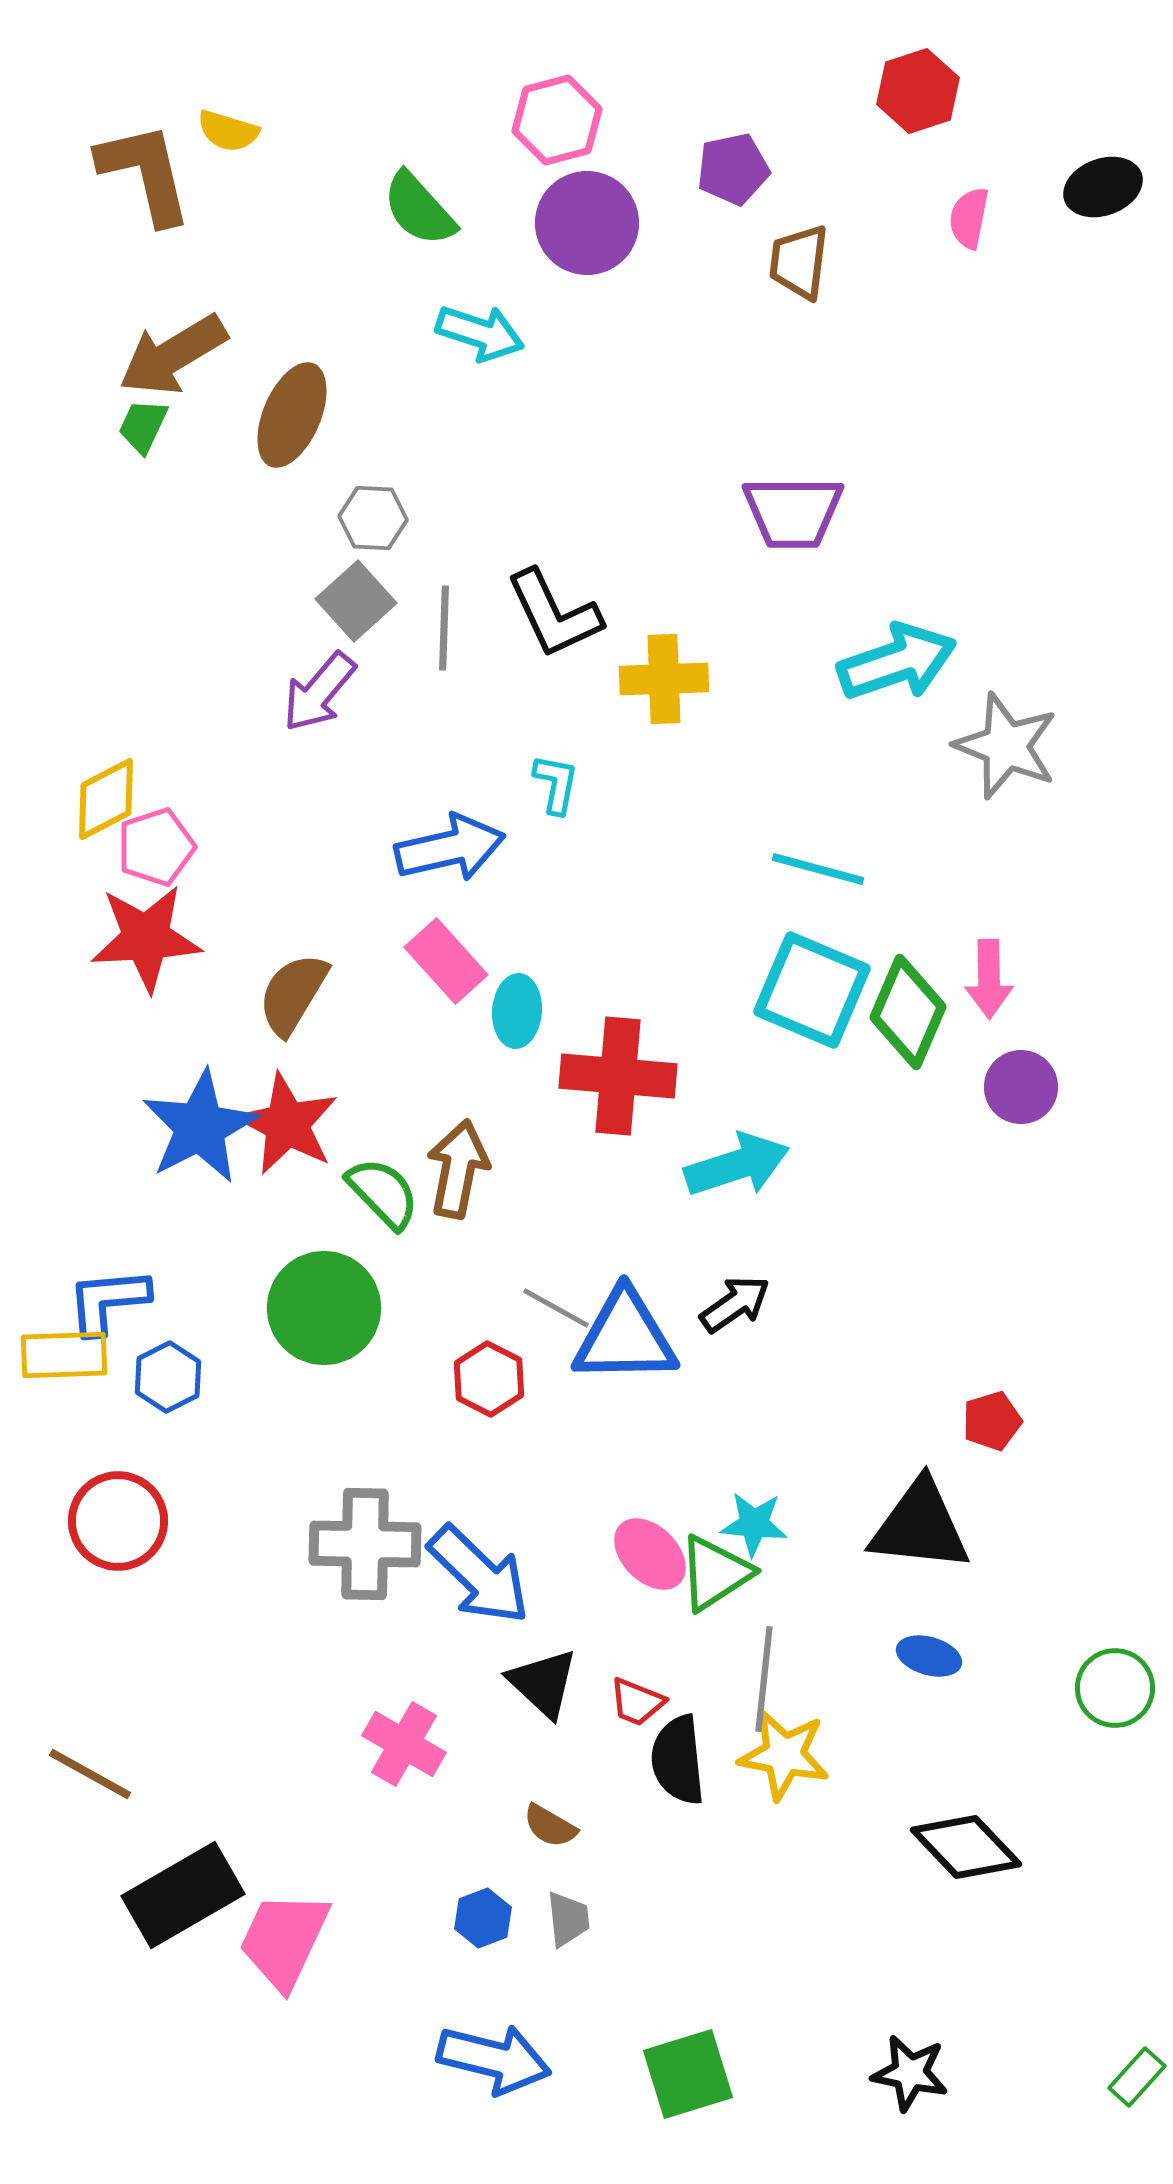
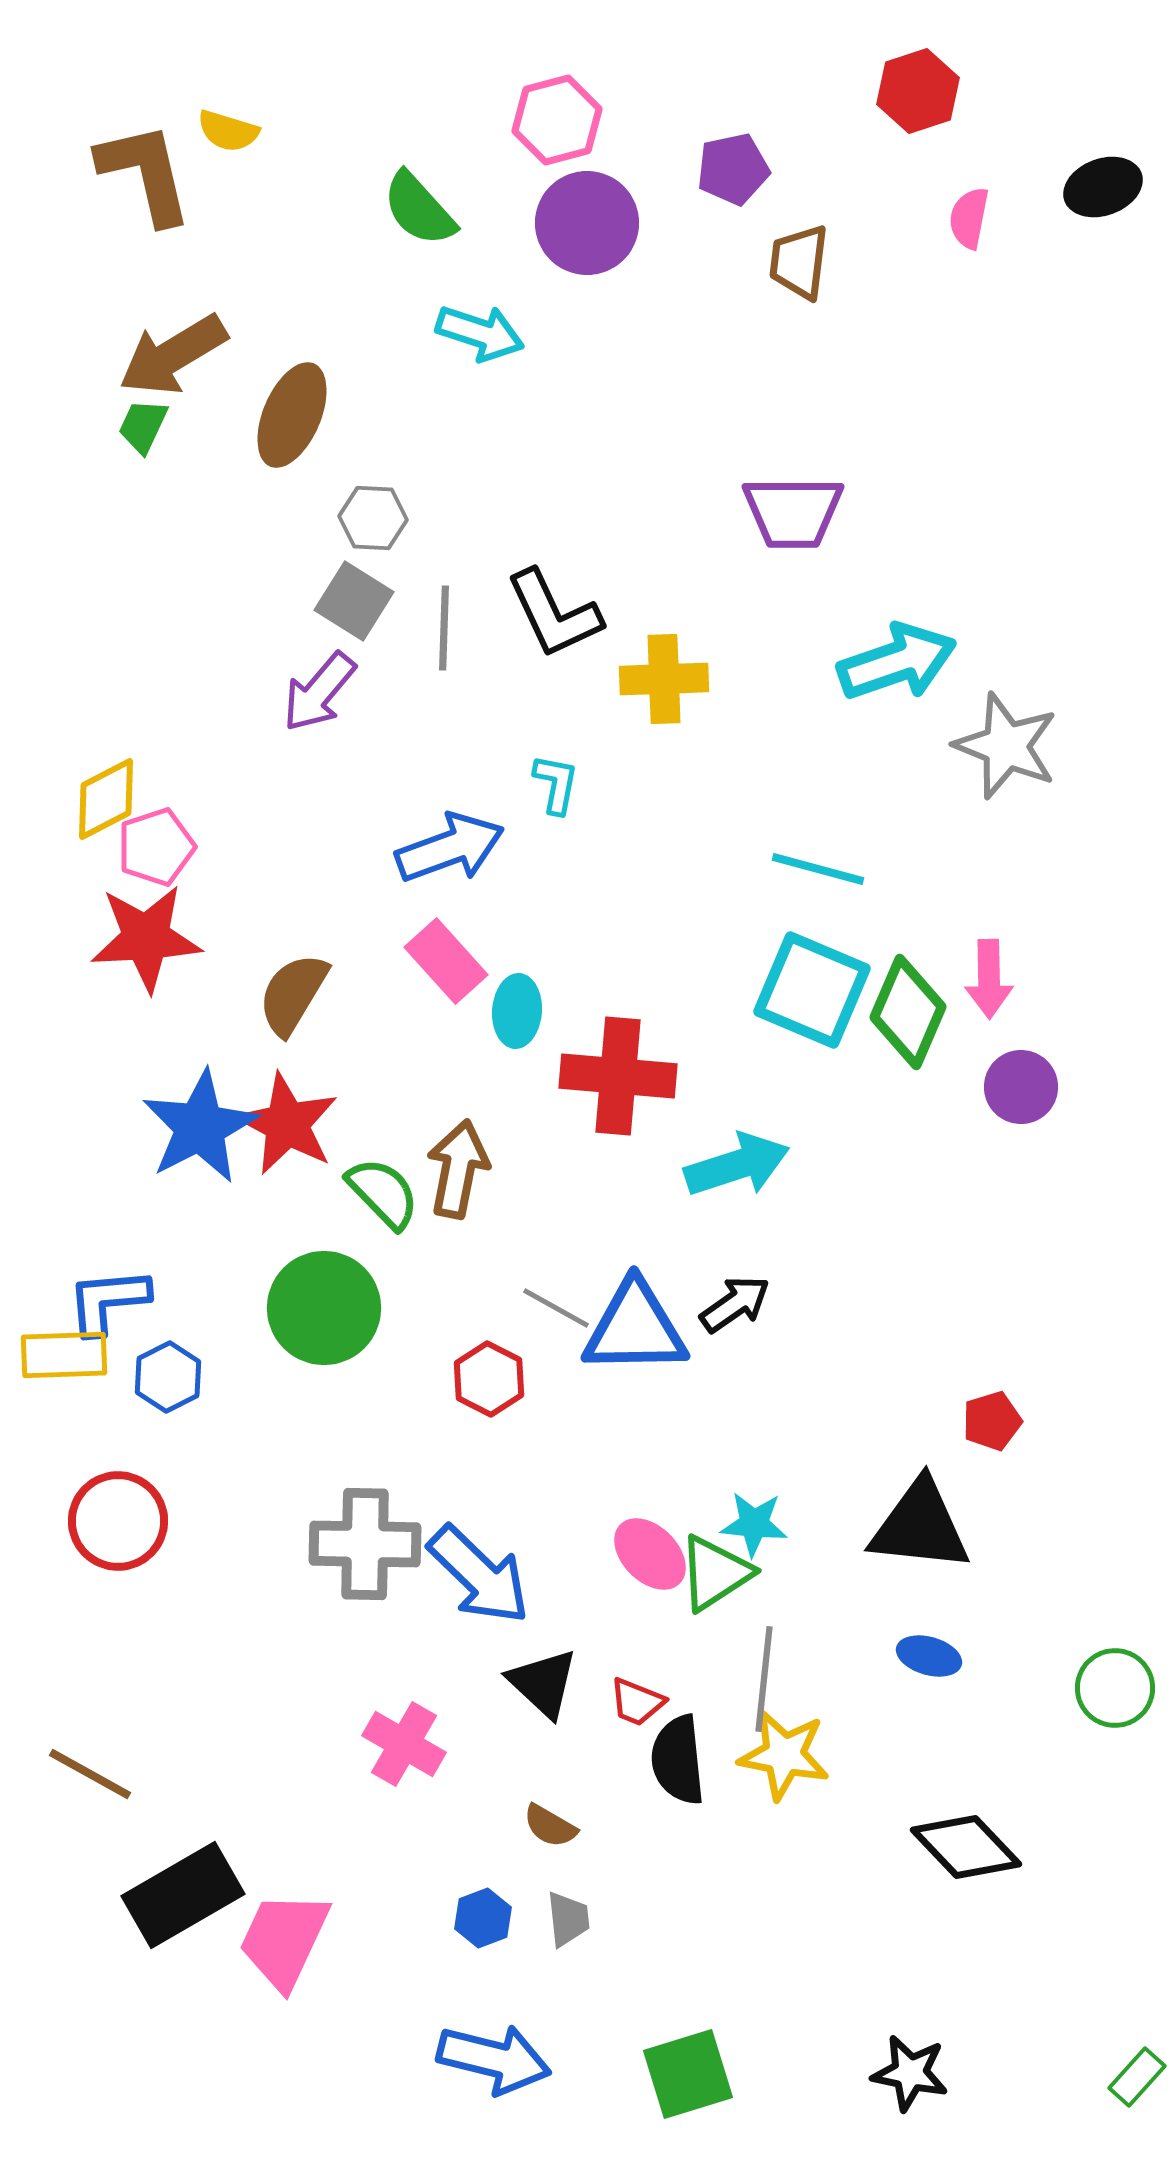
gray square at (356, 601): moved 2 px left; rotated 16 degrees counterclockwise
blue arrow at (450, 848): rotated 7 degrees counterclockwise
blue triangle at (625, 1337): moved 10 px right, 9 px up
